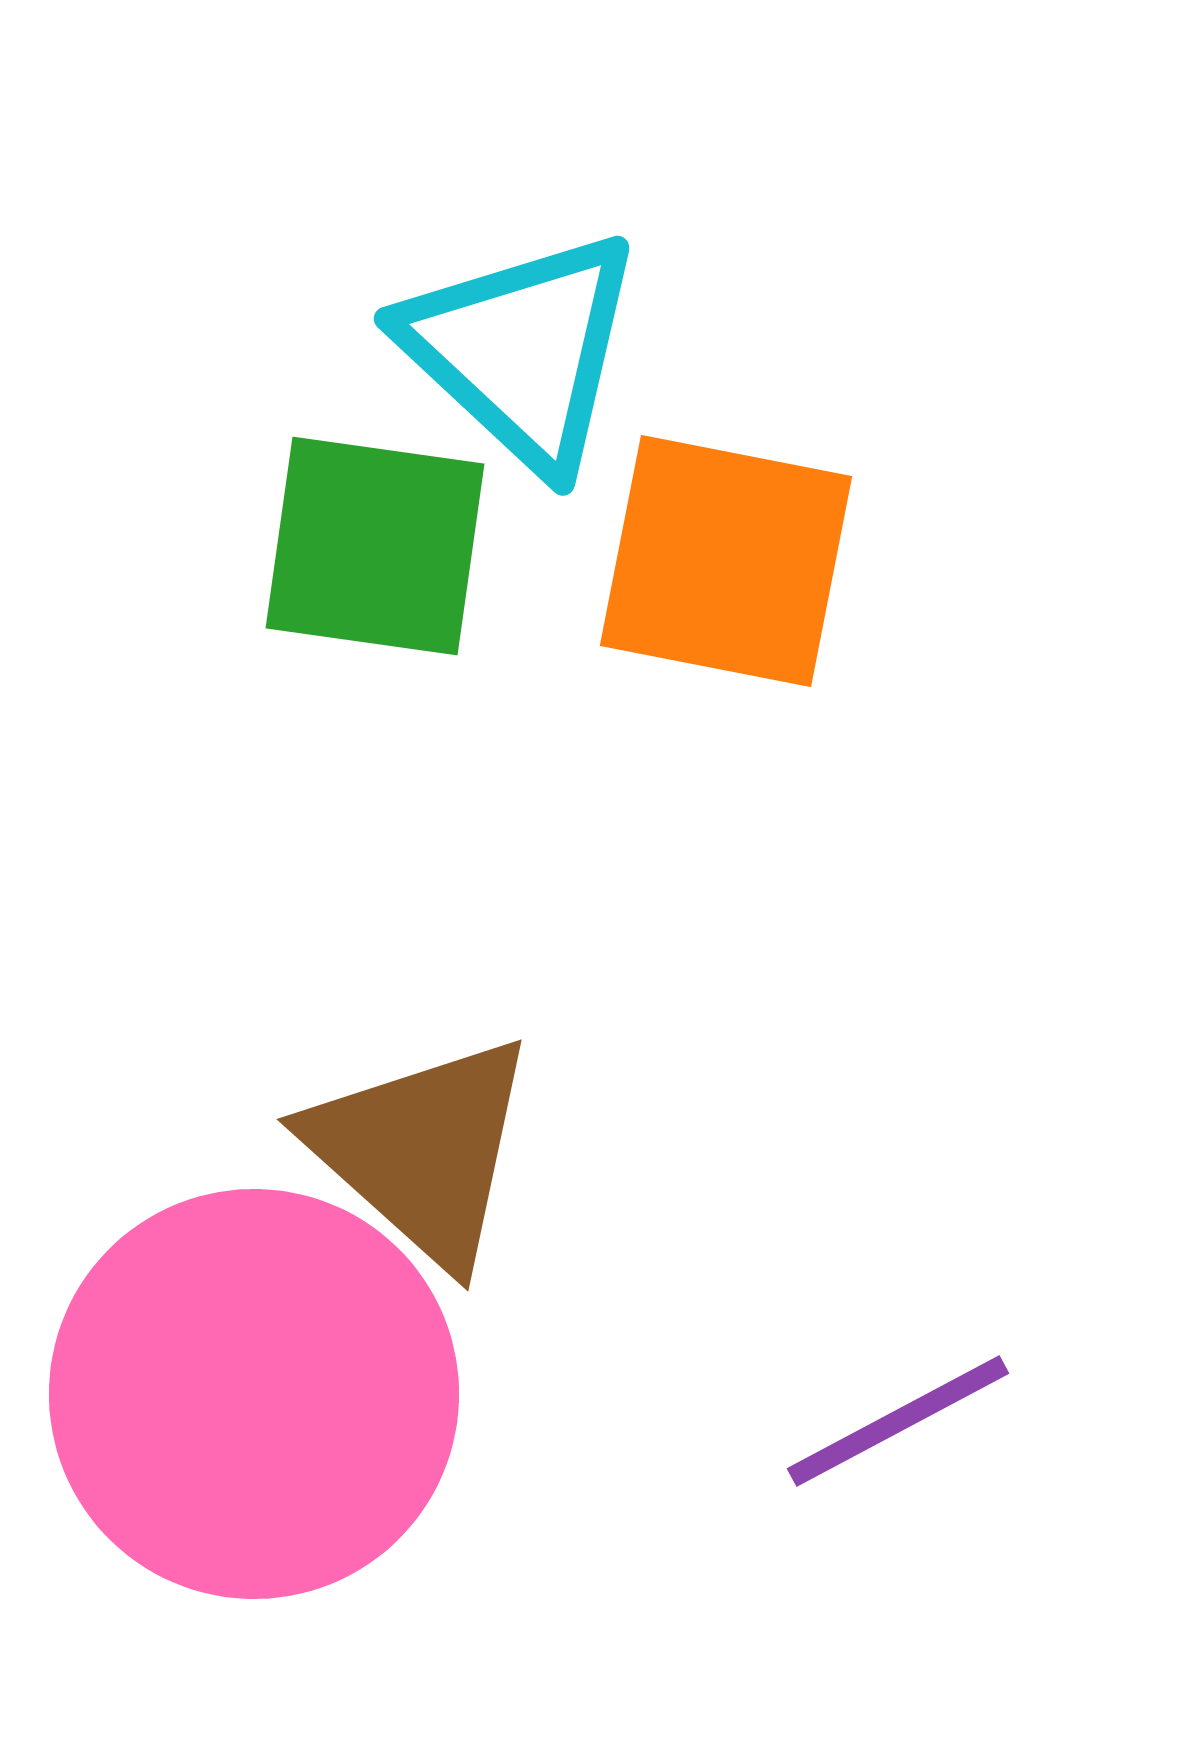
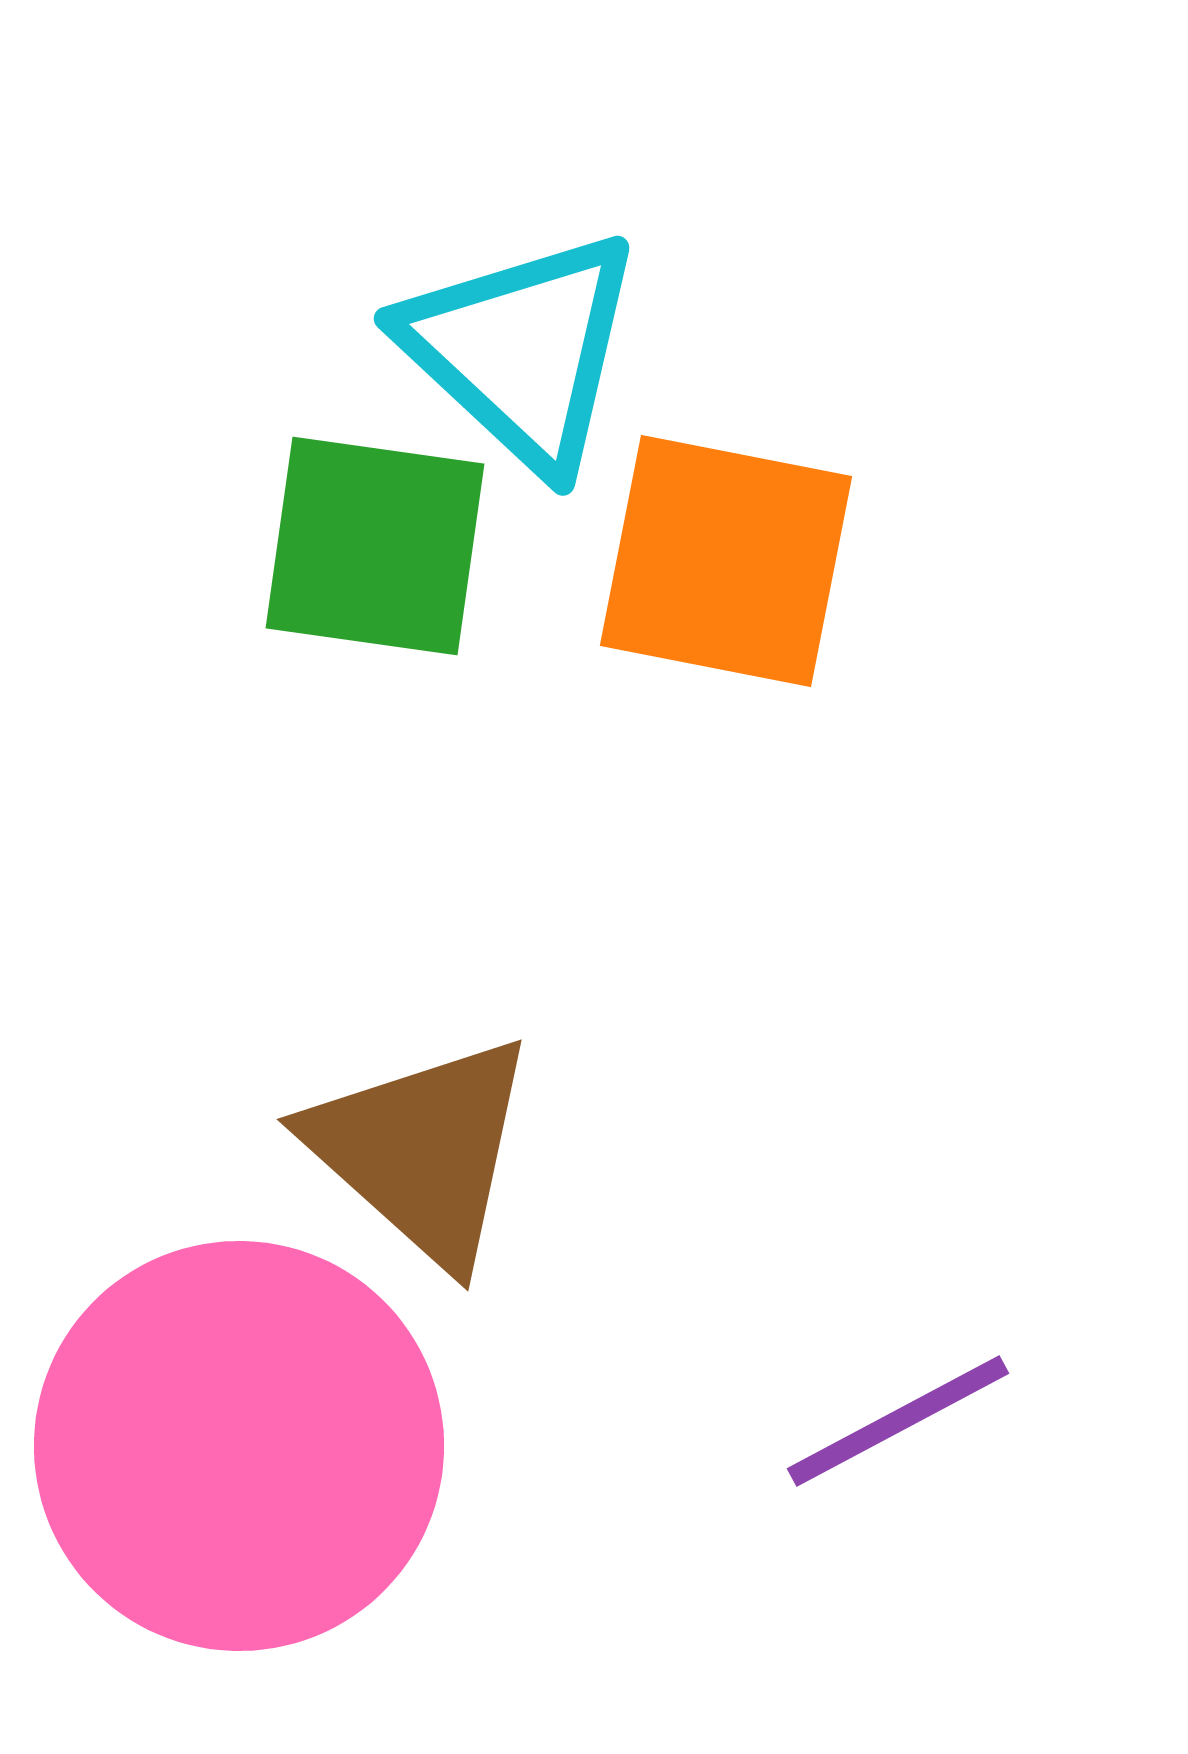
pink circle: moved 15 px left, 52 px down
